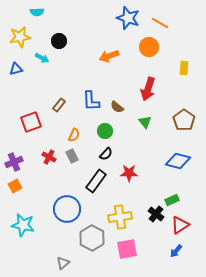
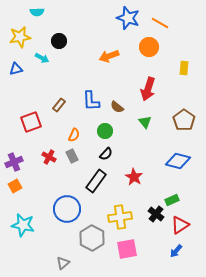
red star: moved 5 px right, 4 px down; rotated 30 degrees clockwise
